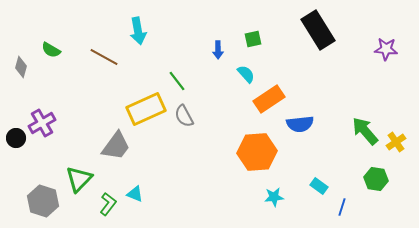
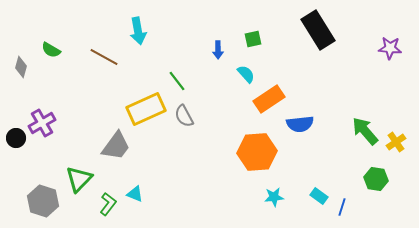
purple star: moved 4 px right, 1 px up
cyan rectangle: moved 10 px down
